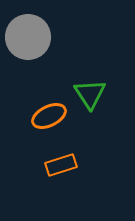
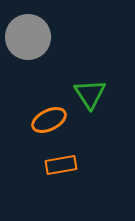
orange ellipse: moved 4 px down
orange rectangle: rotated 8 degrees clockwise
